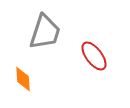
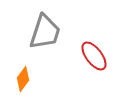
orange diamond: rotated 40 degrees clockwise
